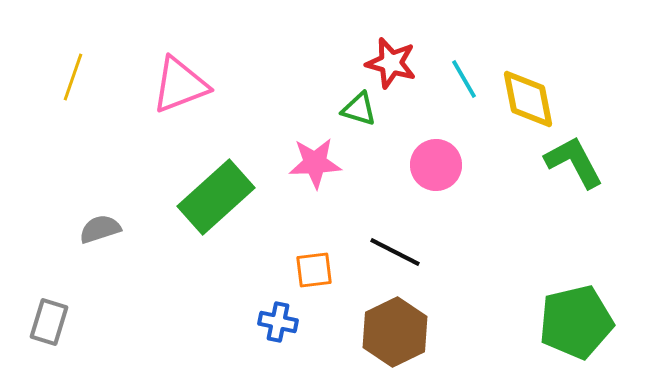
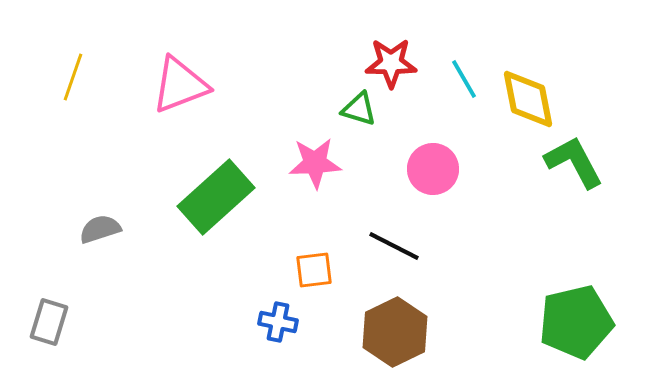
red star: rotated 15 degrees counterclockwise
pink circle: moved 3 px left, 4 px down
black line: moved 1 px left, 6 px up
